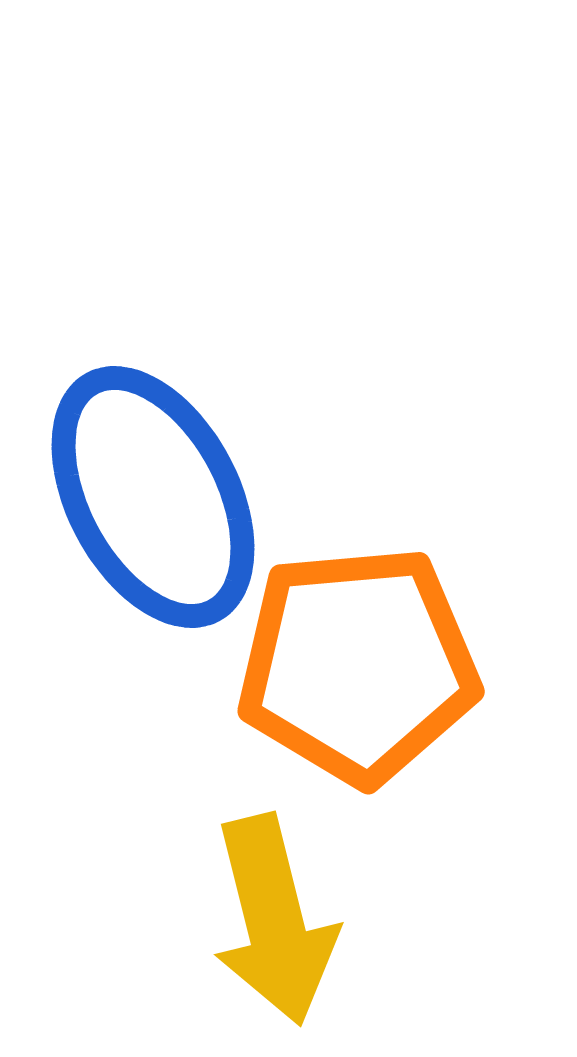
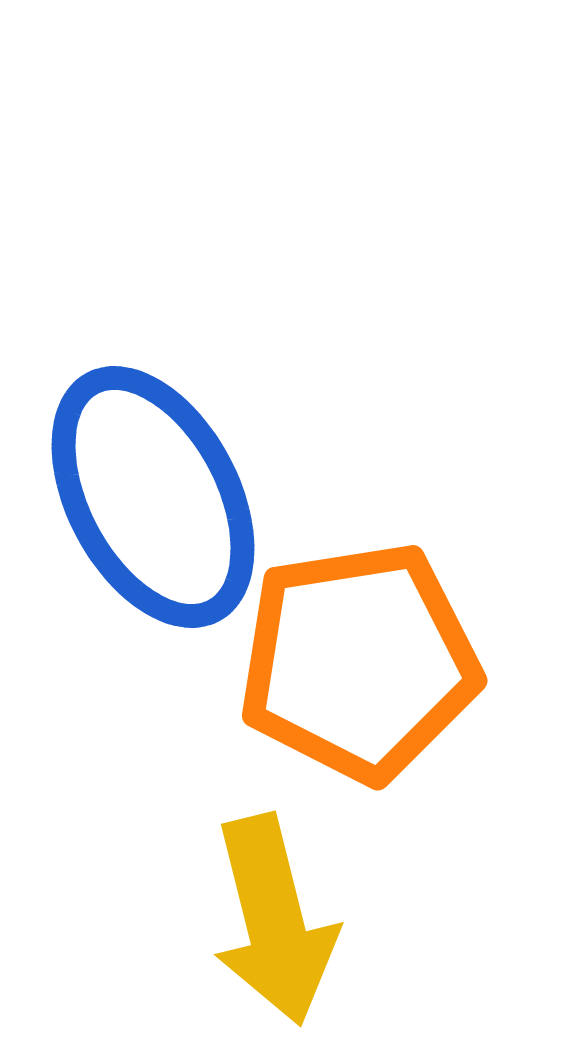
orange pentagon: moved 1 px right, 3 px up; rotated 4 degrees counterclockwise
